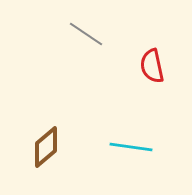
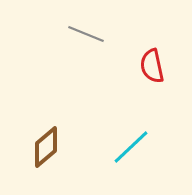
gray line: rotated 12 degrees counterclockwise
cyan line: rotated 51 degrees counterclockwise
